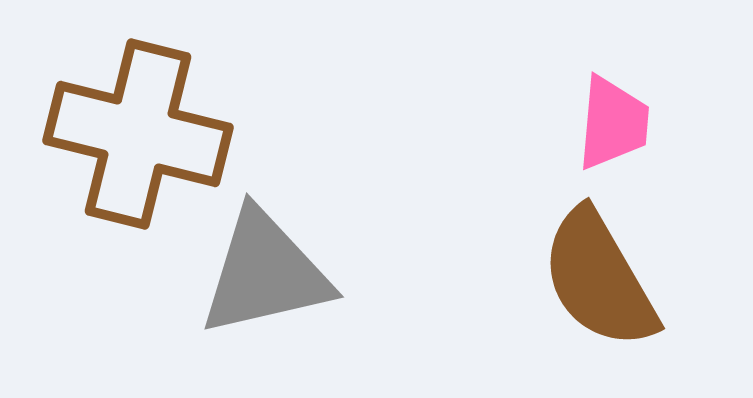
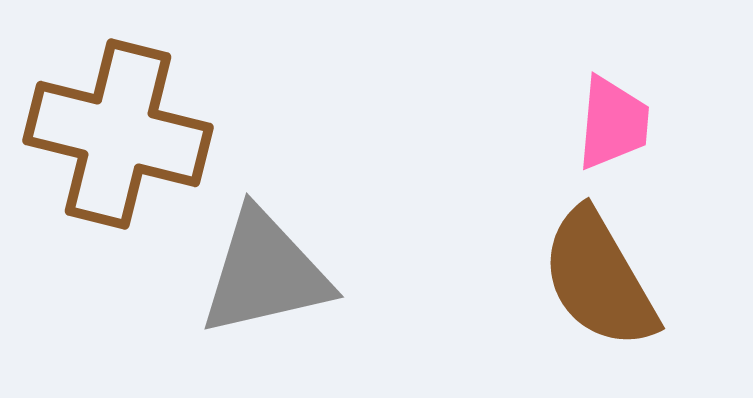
brown cross: moved 20 px left
